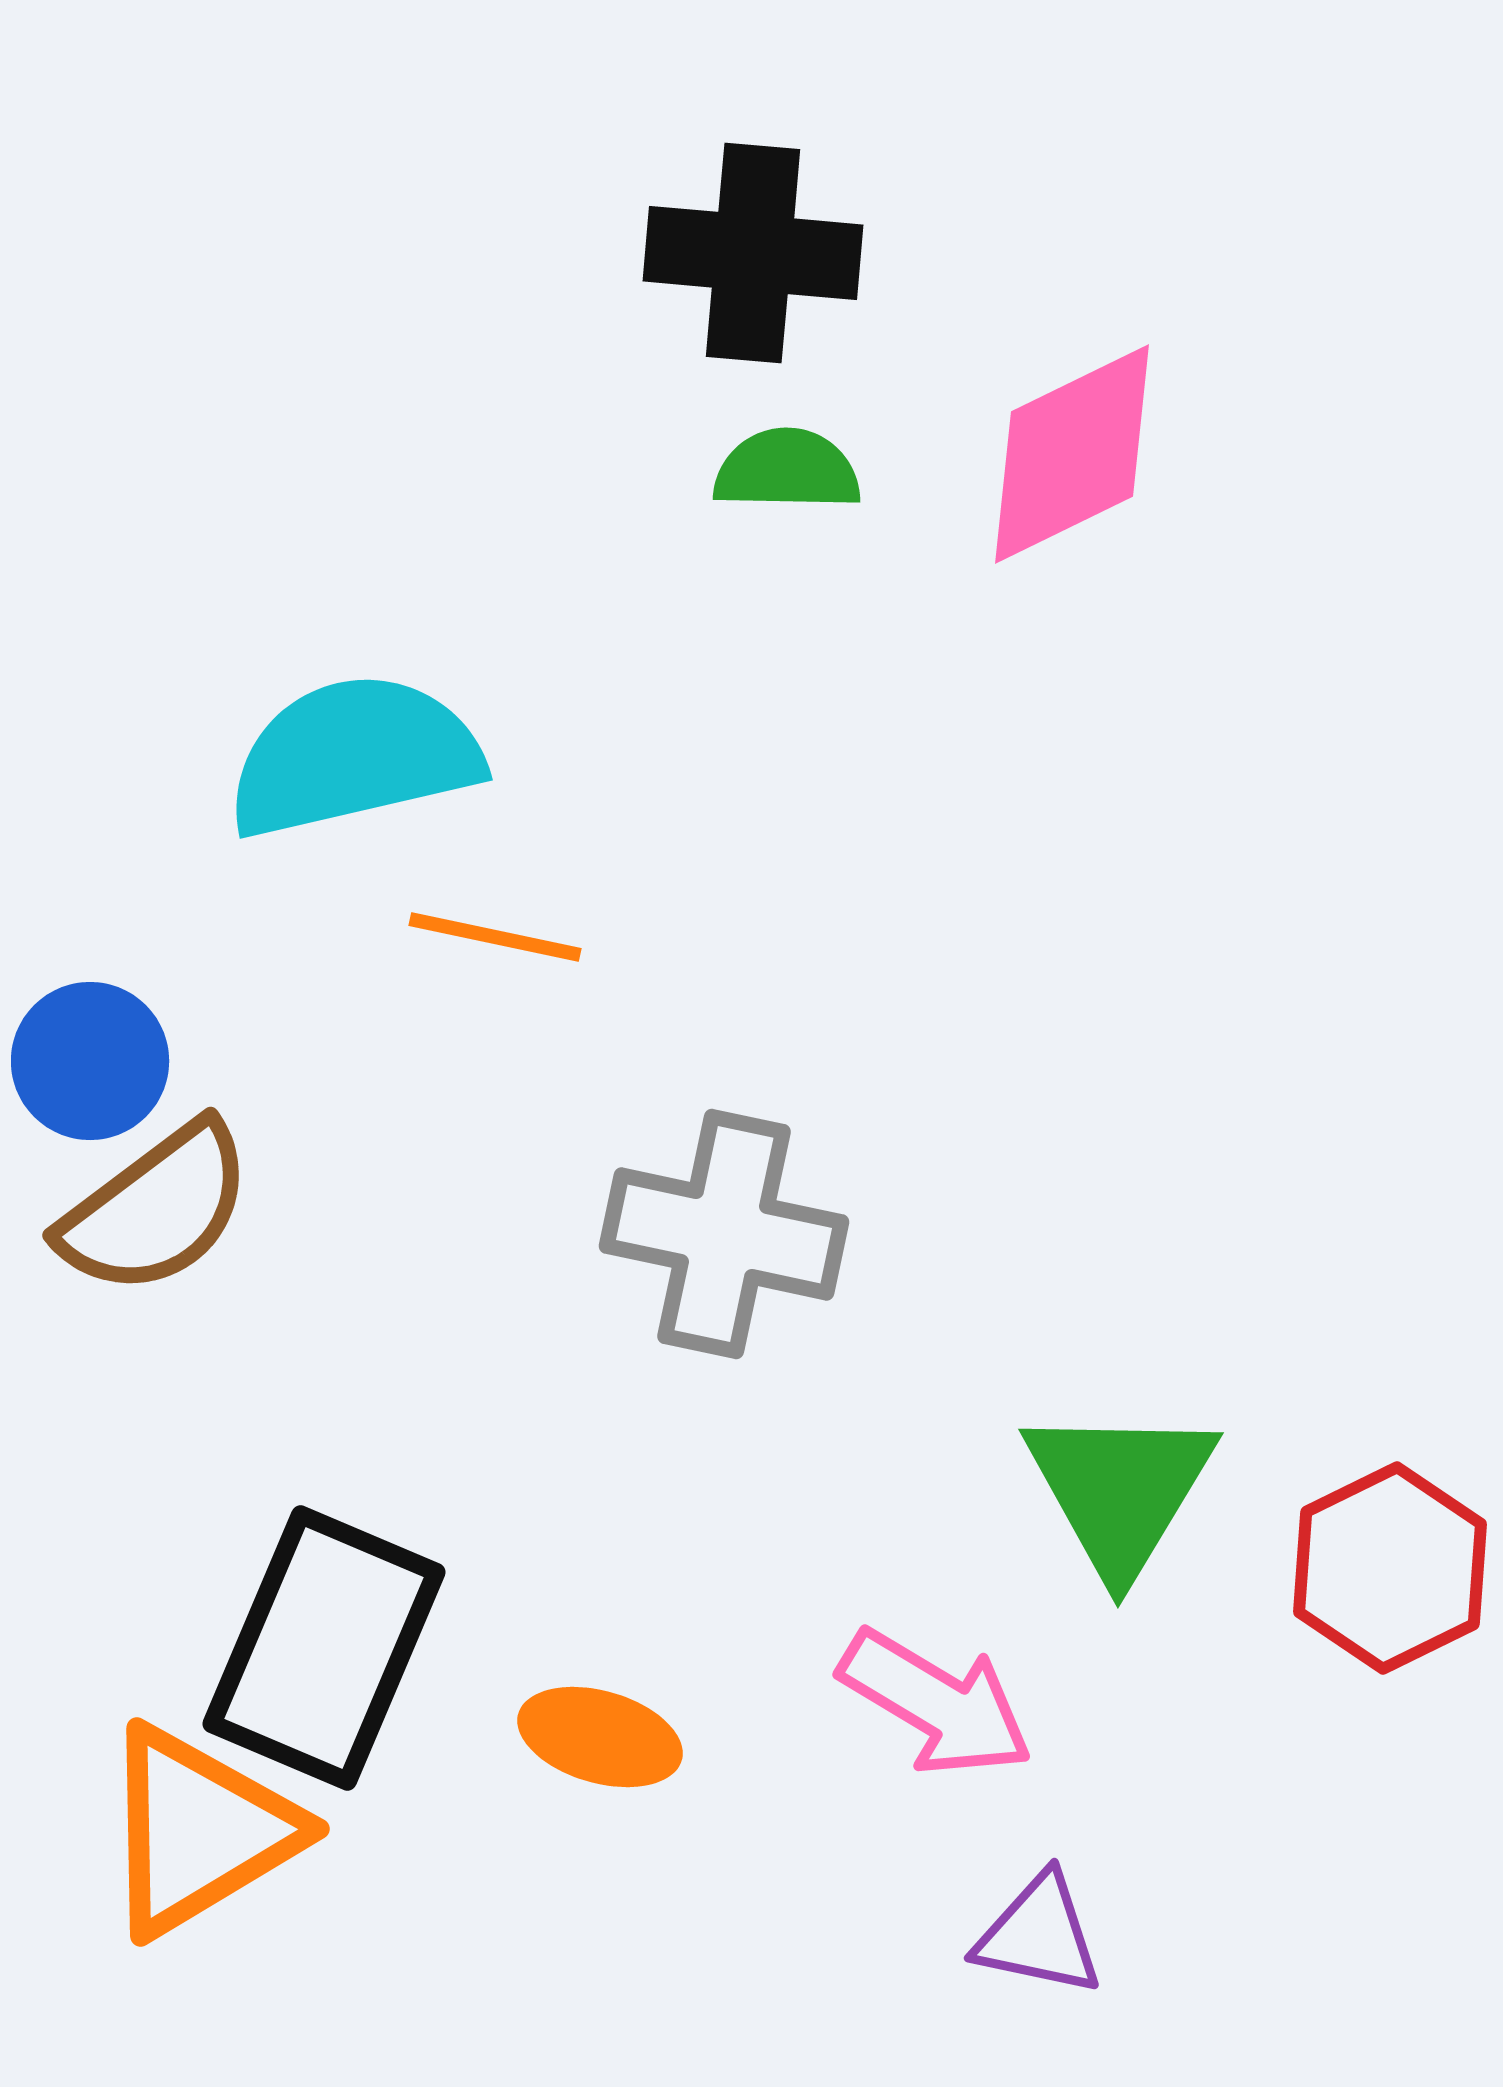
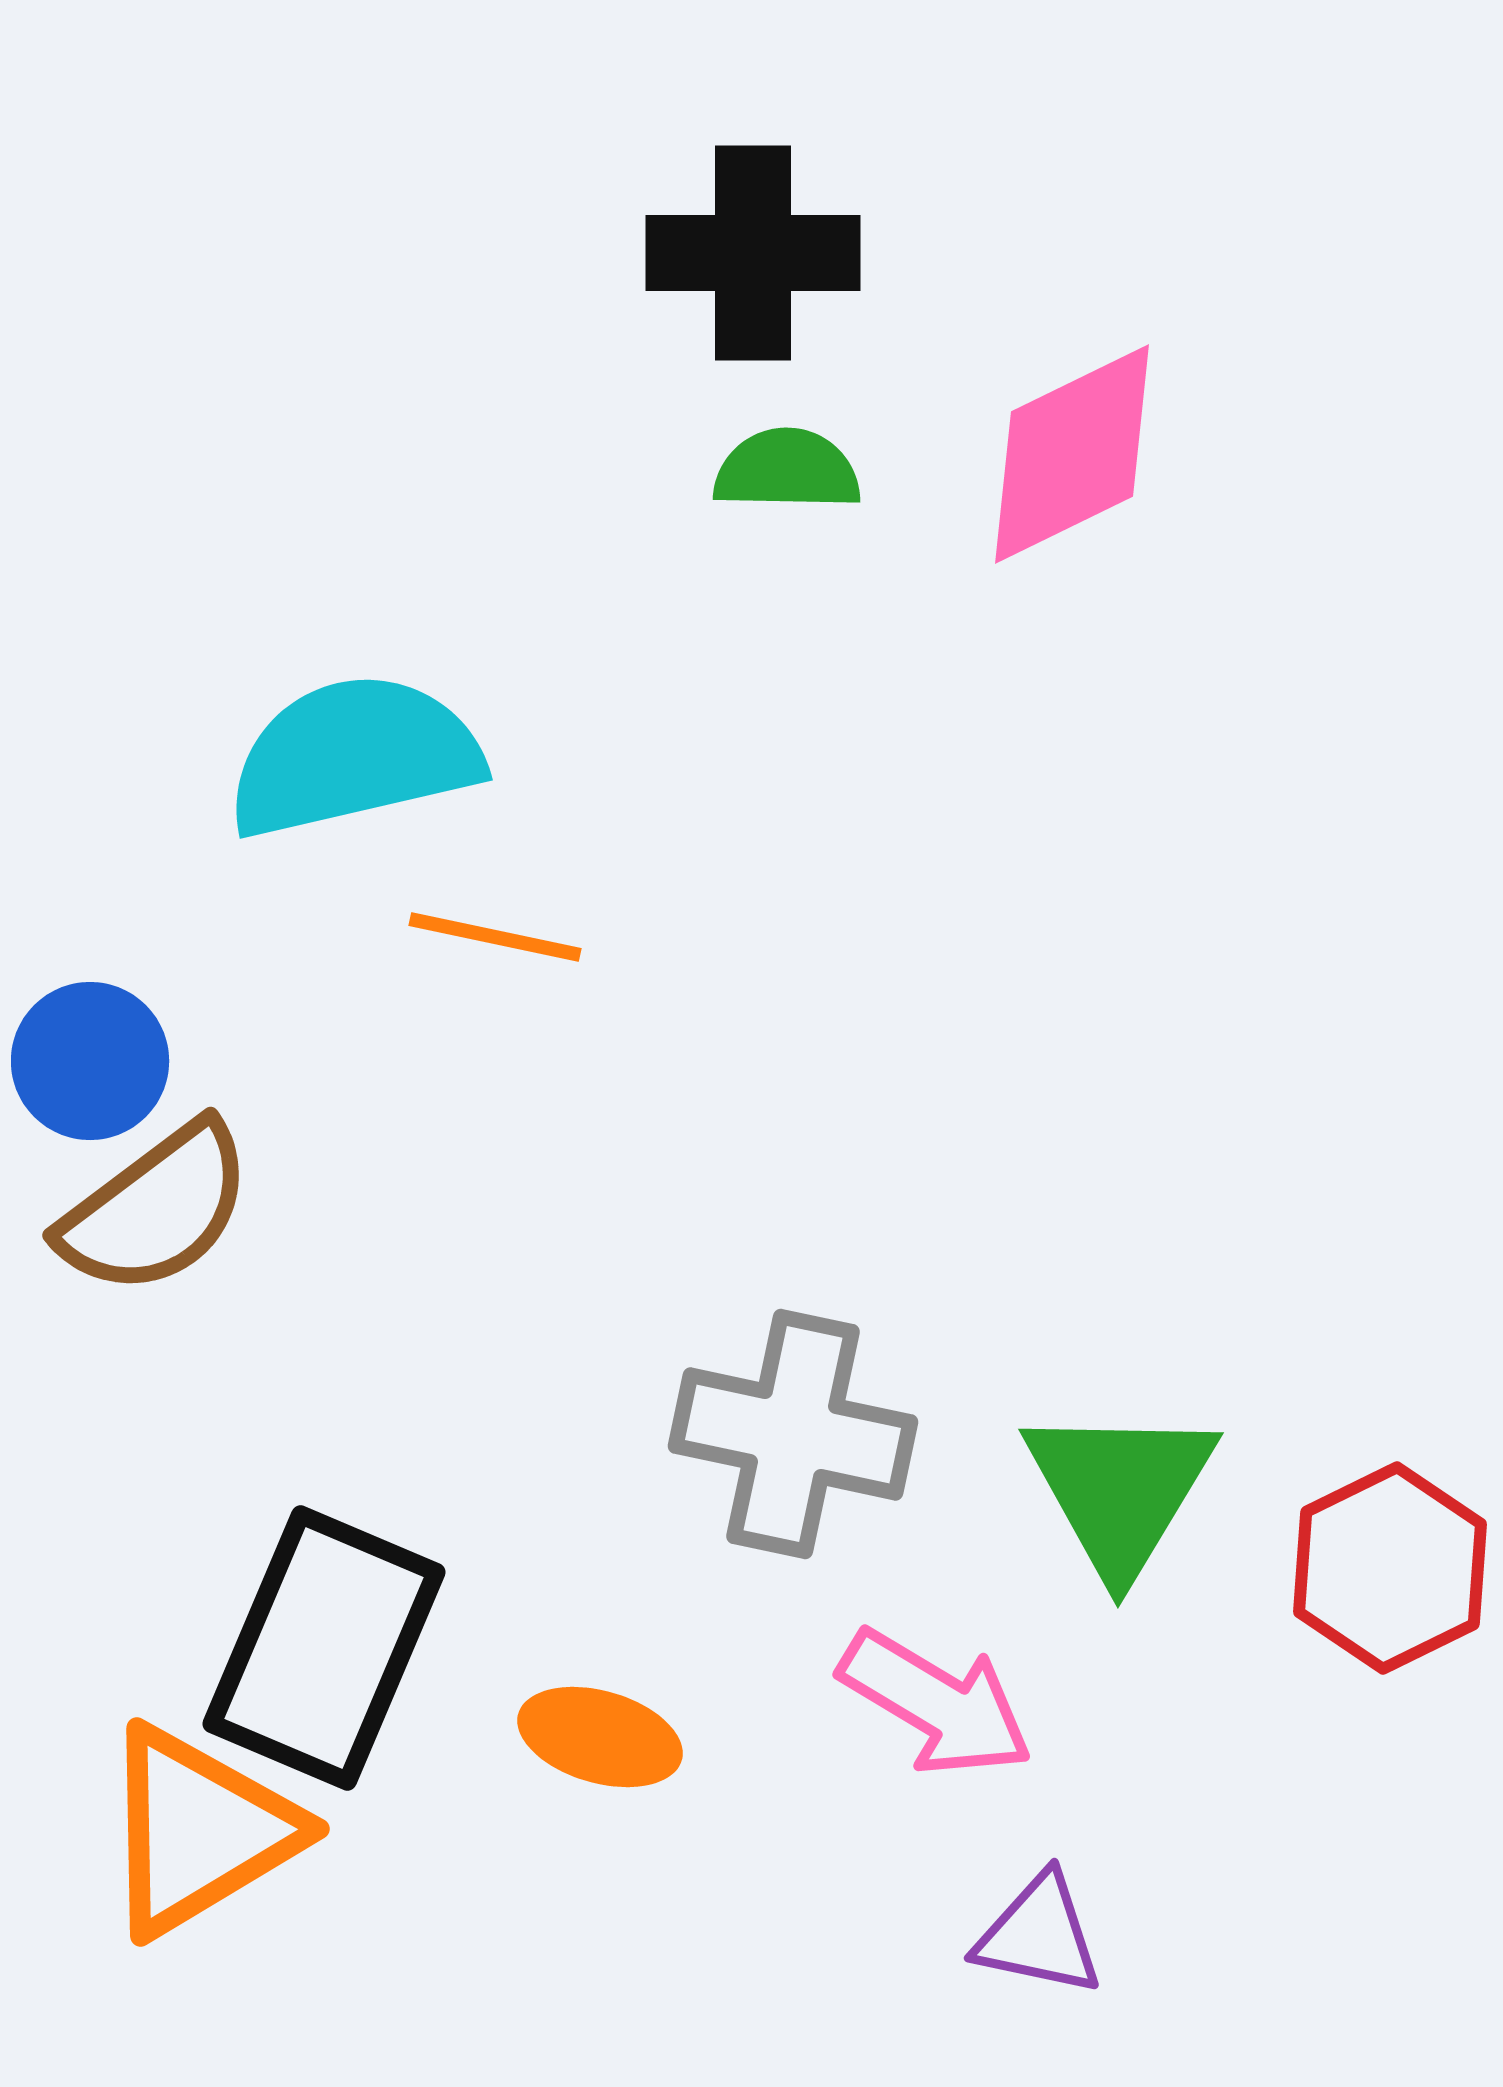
black cross: rotated 5 degrees counterclockwise
gray cross: moved 69 px right, 200 px down
